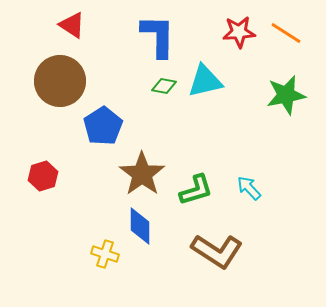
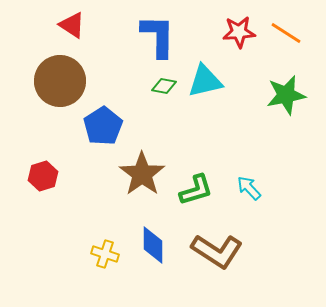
blue diamond: moved 13 px right, 19 px down
